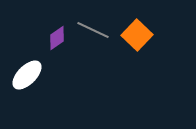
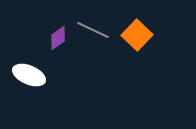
purple diamond: moved 1 px right
white ellipse: moved 2 px right; rotated 68 degrees clockwise
